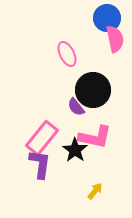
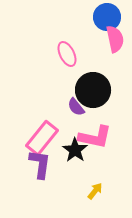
blue circle: moved 1 px up
